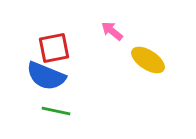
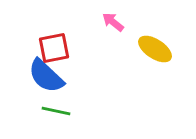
pink arrow: moved 1 px right, 9 px up
yellow ellipse: moved 7 px right, 11 px up
blue semicircle: rotated 21 degrees clockwise
